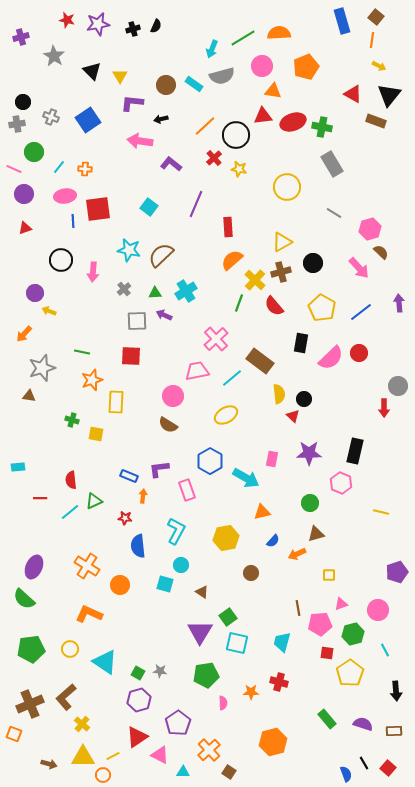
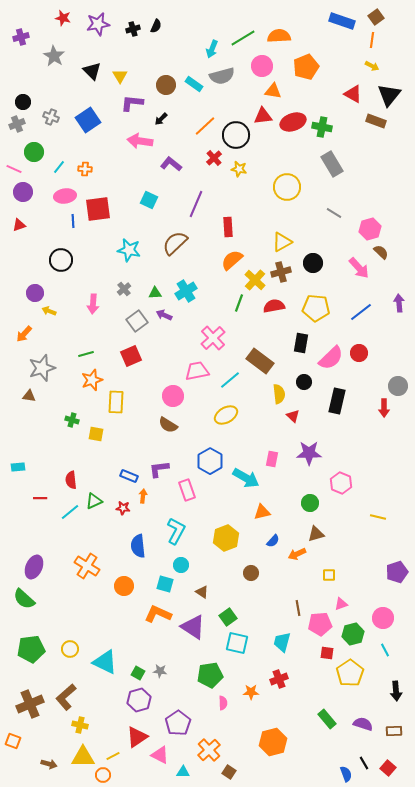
brown square at (376, 17): rotated 14 degrees clockwise
red star at (67, 20): moved 4 px left, 2 px up
blue rectangle at (342, 21): rotated 55 degrees counterclockwise
orange semicircle at (279, 33): moved 3 px down
yellow arrow at (379, 66): moved 7 px left
black arrow at (161, 119): rotated 32 degrees counterclockwise
gray cross at (17, 124): rotated 14 degrees counterclockwise
purple circle at (24, 194): moved 1 px left, 2 px up
cyan square at (149, 207): moved 7 px up; rotated 12 degrees counterclockwise
red triangle at (25, 228): moved 6 px left, 3 px up
brown semicircle at (161, 255): moved 14 px right, 12 px up
pink arrow at (93, 272): moved 32 px down
red semicircle at (274, 306): rotated 120 degrees clockwise
yellow pentagon at (322, 308): moved 6 px left; rotated 24 degrees counterclockwise
gray square at (137, 321): rotated 35 degrees counterclockwise
pink cross at (216, 339): moved 3 px left, 1 px up
green line at (82, 352): moved 4 px right, 2 px down; rotated 28 degrees counterclockwise
red square at (131, 356): rotated 25 degrees counterclockwise
cyan line at (232, 378): moved 2 px left, 2 px down
black circle at (304, 399): moved 17 px up
black rectangle at (355, 451): moved 18 px left, 50 px up
yellow line at (381, 512): moved 3 px left, 5 px down
red star at (125, 518): moved 2 px left, 10 px up
yellow hexagon at (226, 538): rotated 10 degrees counterclockwise
orange circle at (120, 585): moved 4 px right, 1 px down
pink circle at (378, 610): moved 5 px right, 8 px down
orange L-shape at (89, 614): moved 69 px right
purple triangle at (200, 632): moved 7 px left, 5 px up; rotated 28 degrees counterclockwise
cyan triangle at (105, 662): rotated 8 degrees counterclockwise
green pentagon at (206, 675): moved 4 px right
red cross at (279, 682): moved 3 px up; rotated 36 degrees counterclockwise
yellow cross at (82, 724): moved 2 px left, 1 px down; rotated 28 degrees counterclockwise
orange square at (14, 734): moved 1 px left, 7 px down
